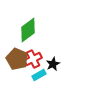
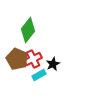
green diamond: rotated 15 degrees counterclockwise
